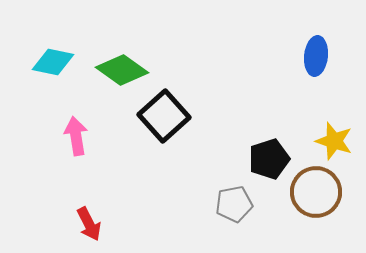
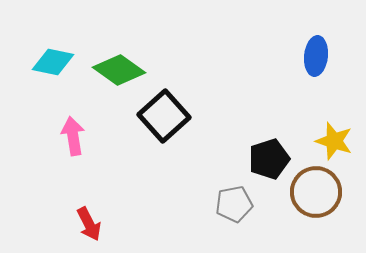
green diamond: moved 3 px left
pink arrow: moved 3 px left
